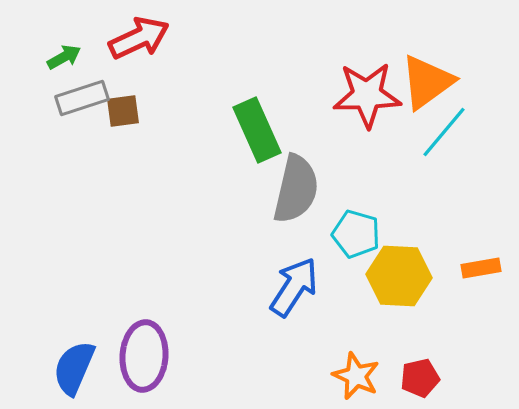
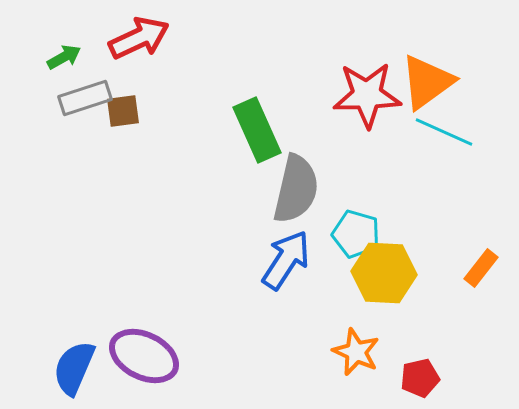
gray rectangle: moved 3 px right
cyan line: rotated 74 degrees clockwise
orange rectangle: rotated 42 degrees counterclockwise
yellow hexagon: moved 15 px left, 3 px up
blue arrow: moved 8 px left, 27 px up
purple ellipse: rotated 68 degrees counterclockwise
orange star: moved 24 px up
